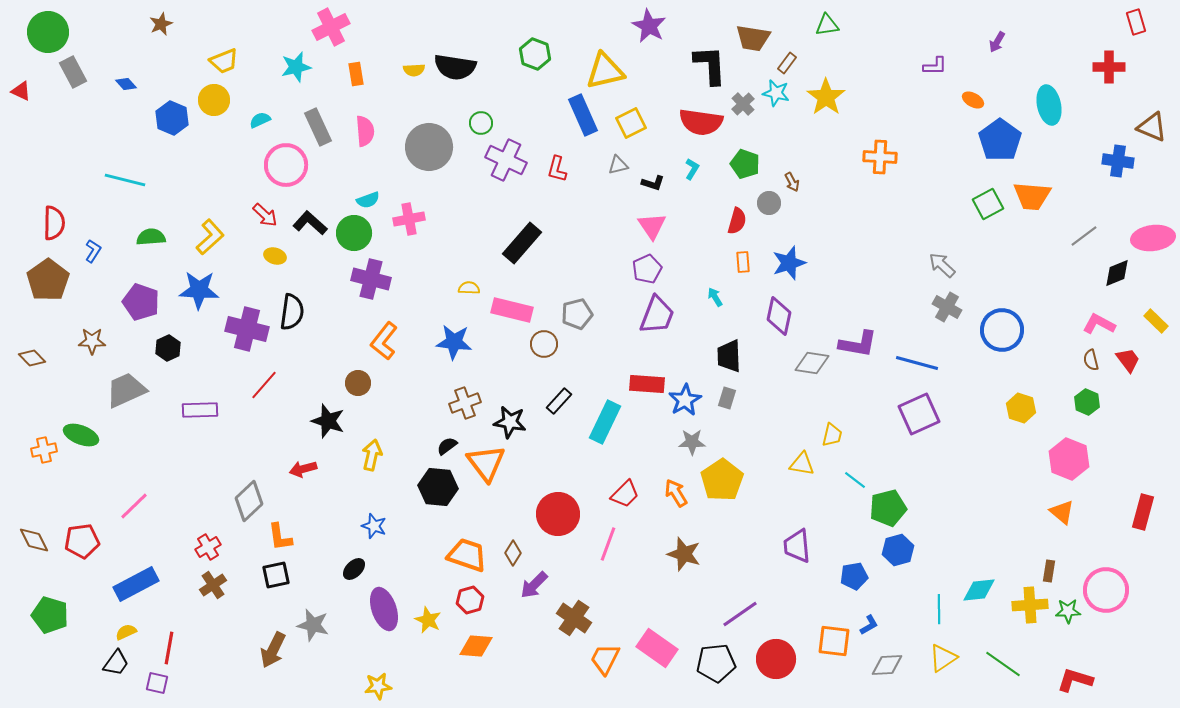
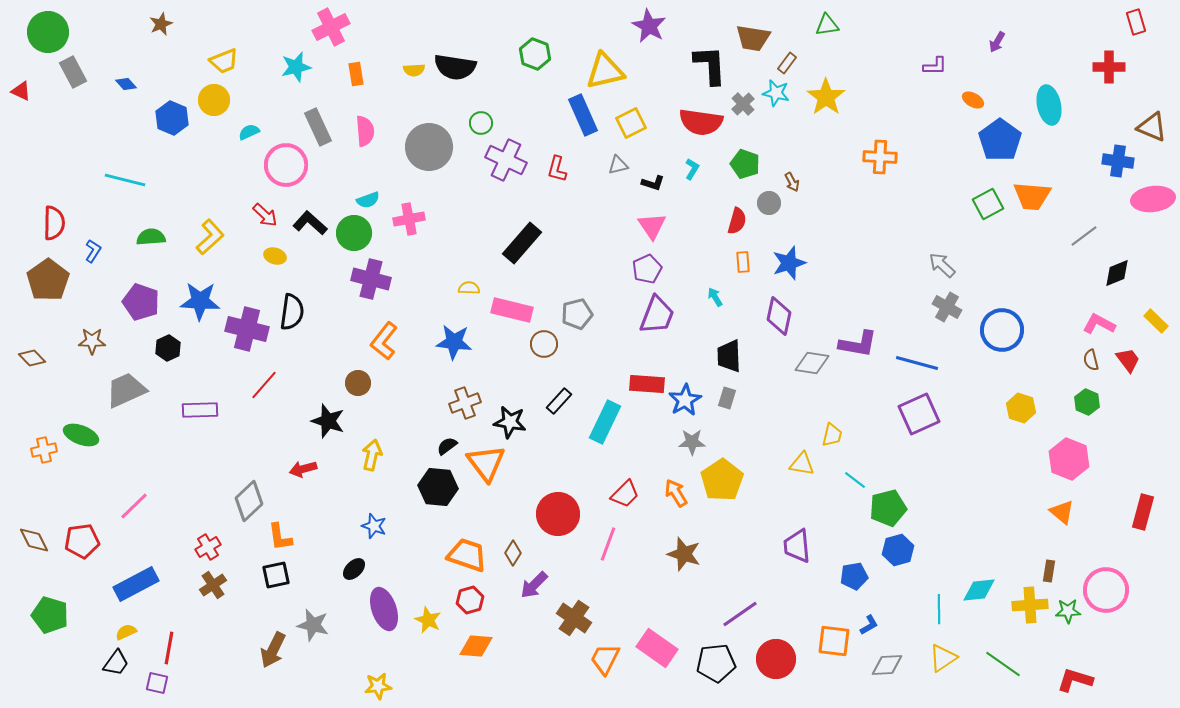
cyan semicircle at (260, 120): moved 11 px left, 12 px down
pink ellipse at (1153, 238): moved 39 px up
blue star at (199, 290): moved 1 px right, 11 px down
